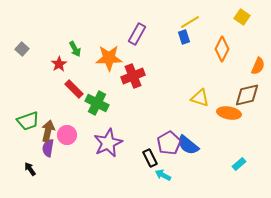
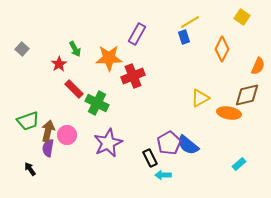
yellow triangle: rotated 48 degrees counterclockwise
cyan arrow: rotated 28 degrees counterclockwise
